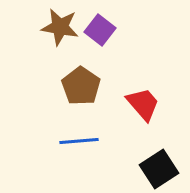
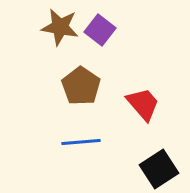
blue line: moved 2 px right, 1 px down
